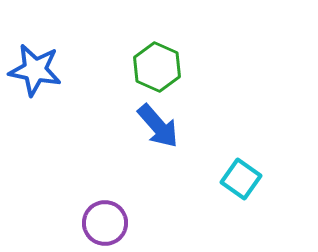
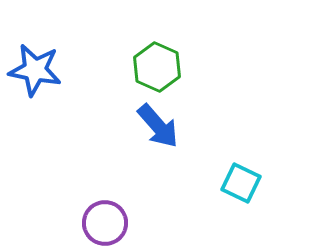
cyan square: moved 4 px down; rotated 9 degrees counterclockwise
